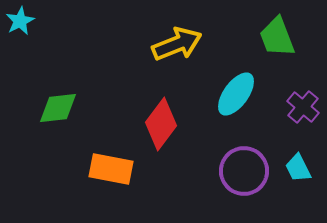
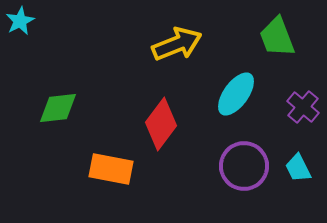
purple circle: moved 5 px up
